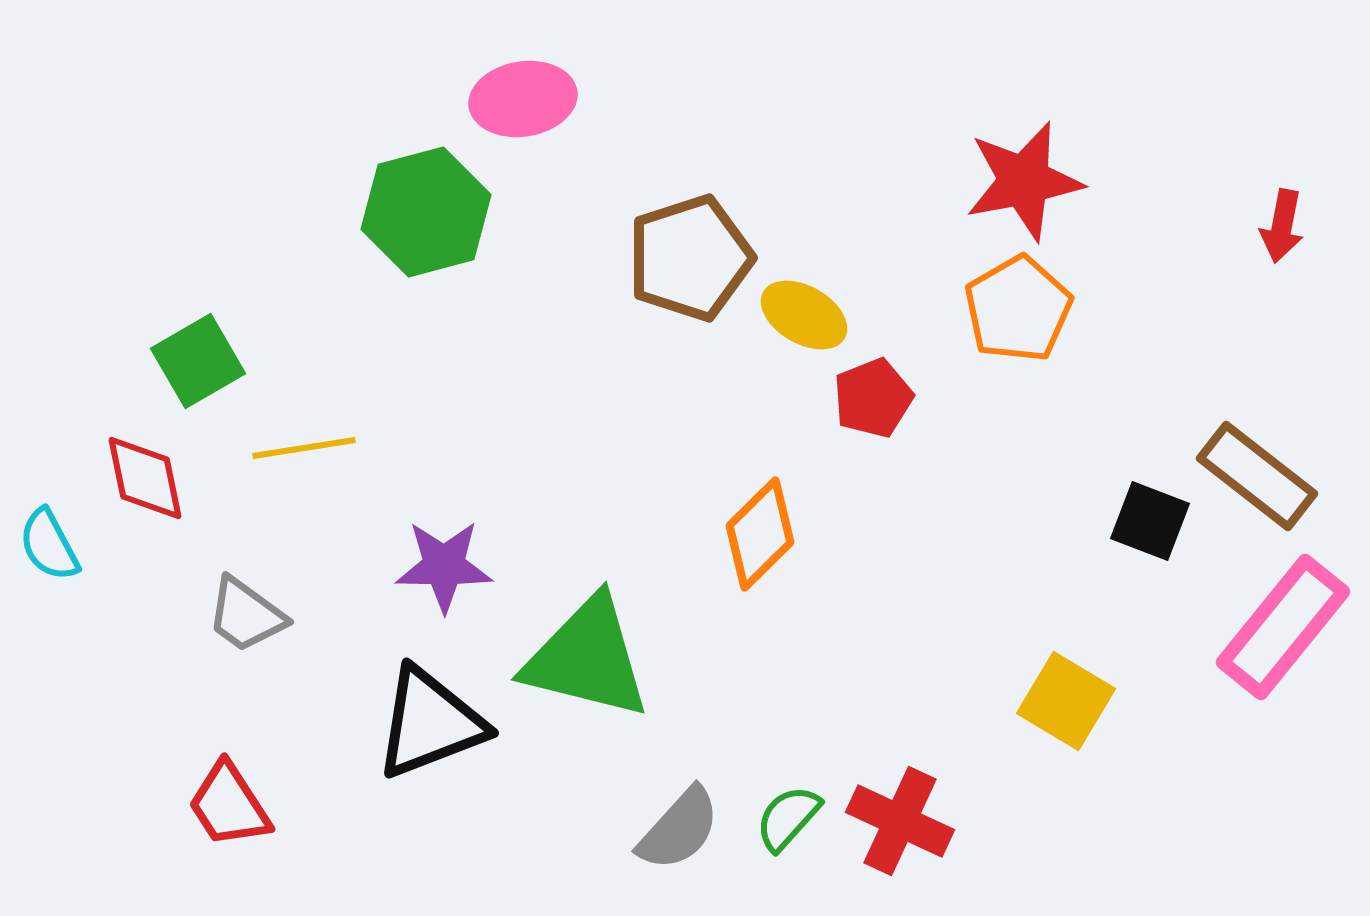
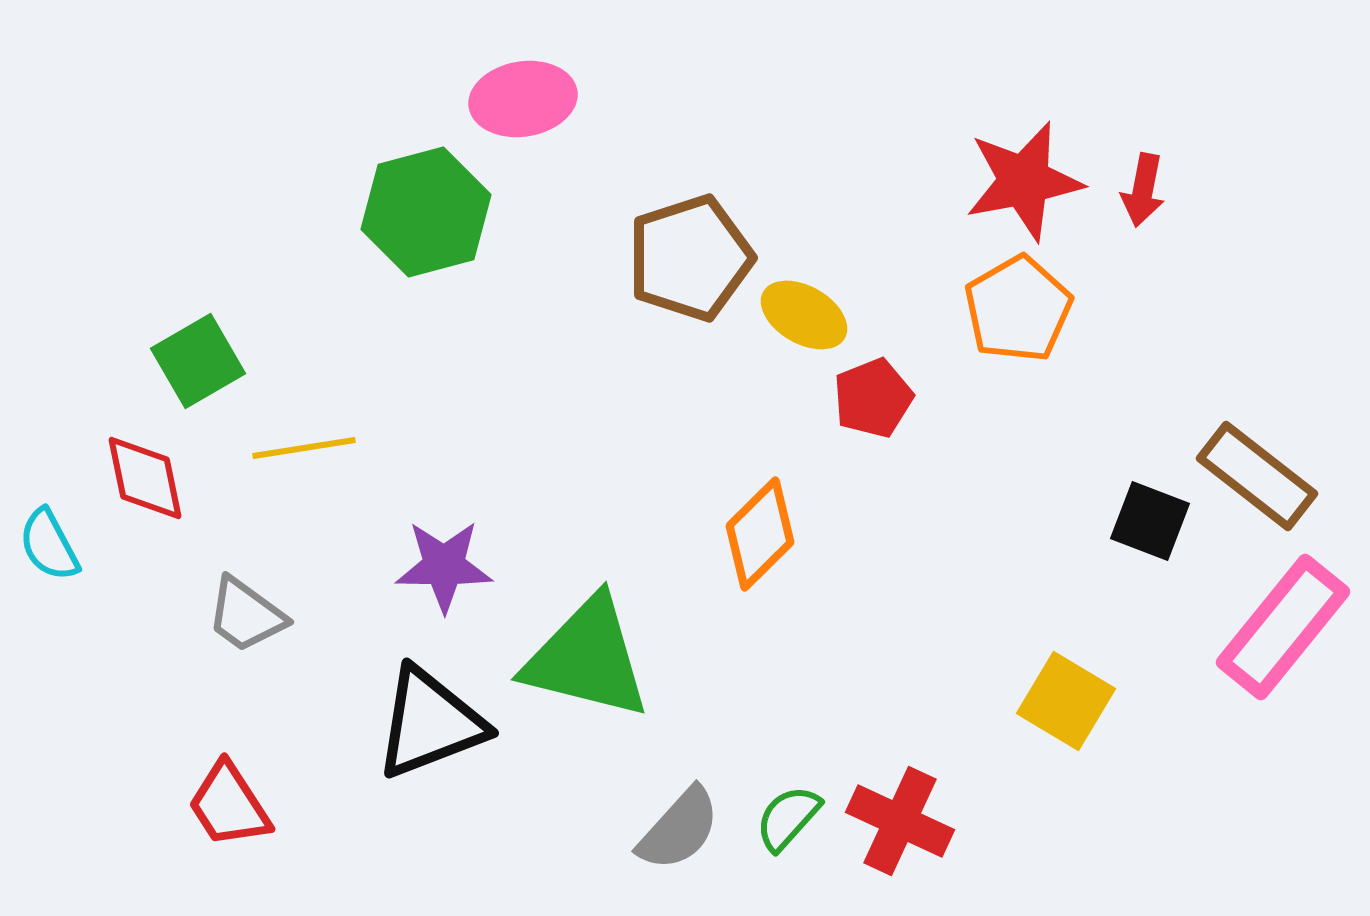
red arrow: moved 139 px left, 36 px up
